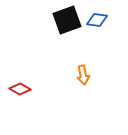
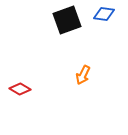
blue diamond: moved 7 px right, 6 px up
orange arrow: rotated 36 degrees clockwise
